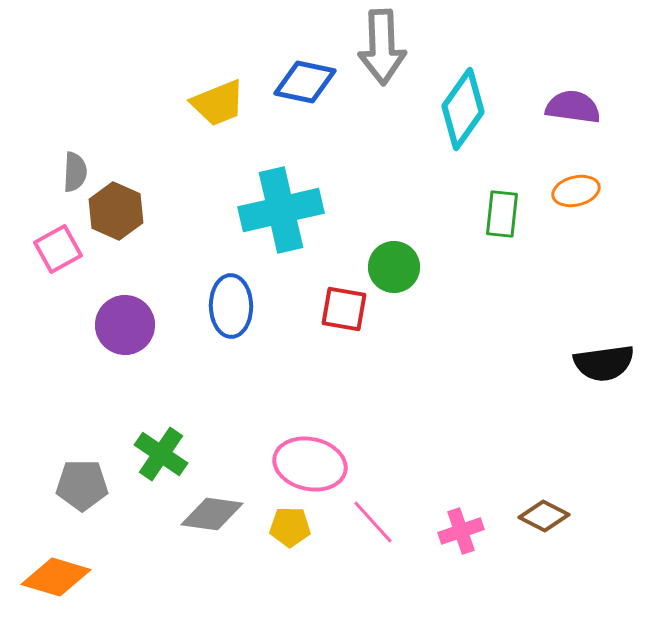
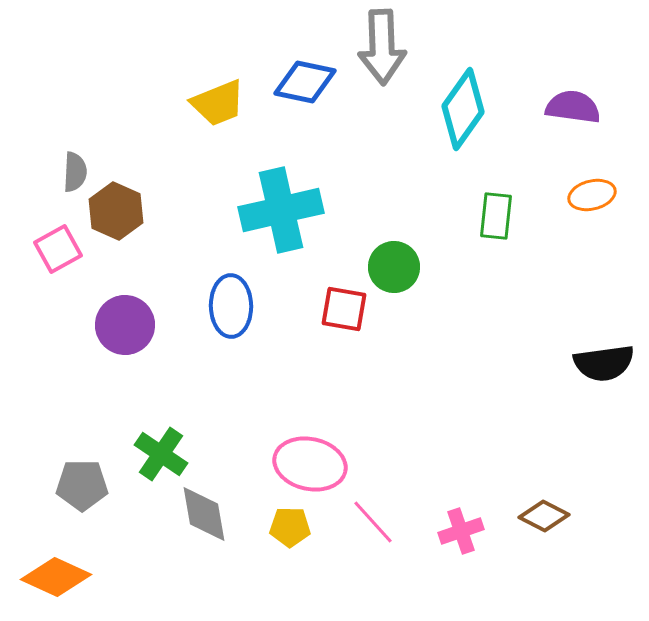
orange ellipse: moved 16 px right, 4 px down
green rectangle: moved 6 px left, 2 px down
gray diamond: moved 8 px left; rotated 72 degrees clockwise
orange diamond: rotated 8 degrees clockwise
